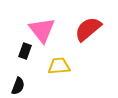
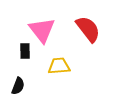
red semicircle: rotated 92 degrees clockwise
black rectangle: rotated 21 degrees counterclockwise
